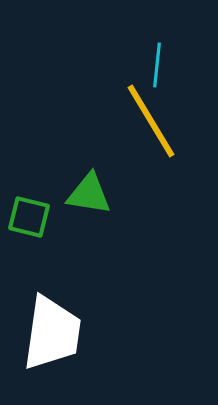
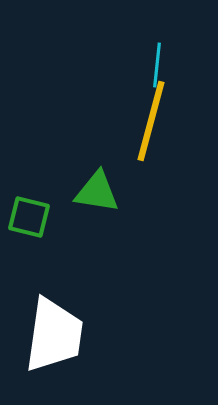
yellow line: rotated 46 degrees clockwise
green triangle: moved 8 px right, 2 px up
white trapezoid: moved 2 px right, 2 px down
